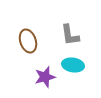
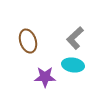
gray L-shape: moved 5 px right, 3 px down; rotated 55 degrees clockwise
purple star: rotated 15 degrees clockwise
